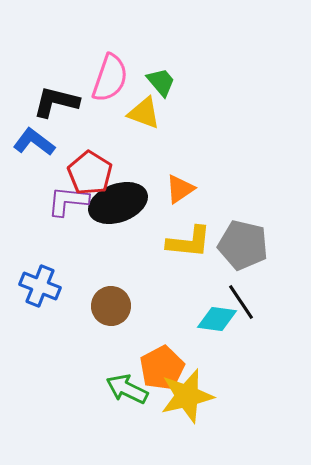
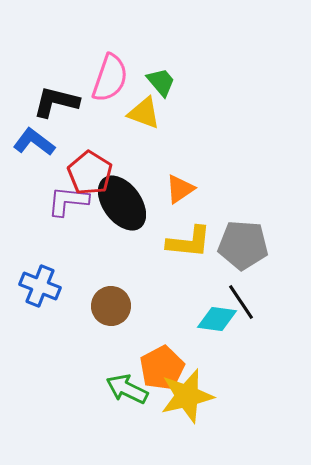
black ellipse: moved 4 px right; rotated 74 degrees clockwise
gray pentagon: rotated 9 degrees counterclockwise
